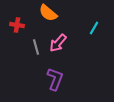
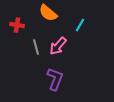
cyan line: moved 14 px left, 3 px up
pink arrow: moved 3 px down
